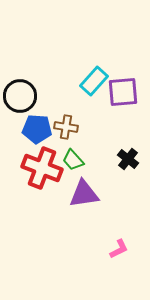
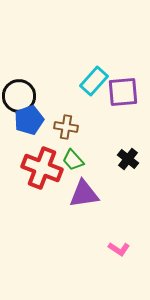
black circle: moved 1 px left
blue pentagon: moved 8 px left, 9 px up; rotated 24 degrees counterclockwise
pink L-shape: rotated 60 degrees clockwise
